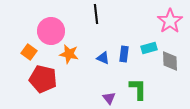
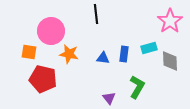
orange square: rotated 28 degrees counterclockwise
blue triangle: rotated 16 degrees counterclockwise
green L-shape: moved 1 px left, 2 px up; rotated 30 degrees clockwise
